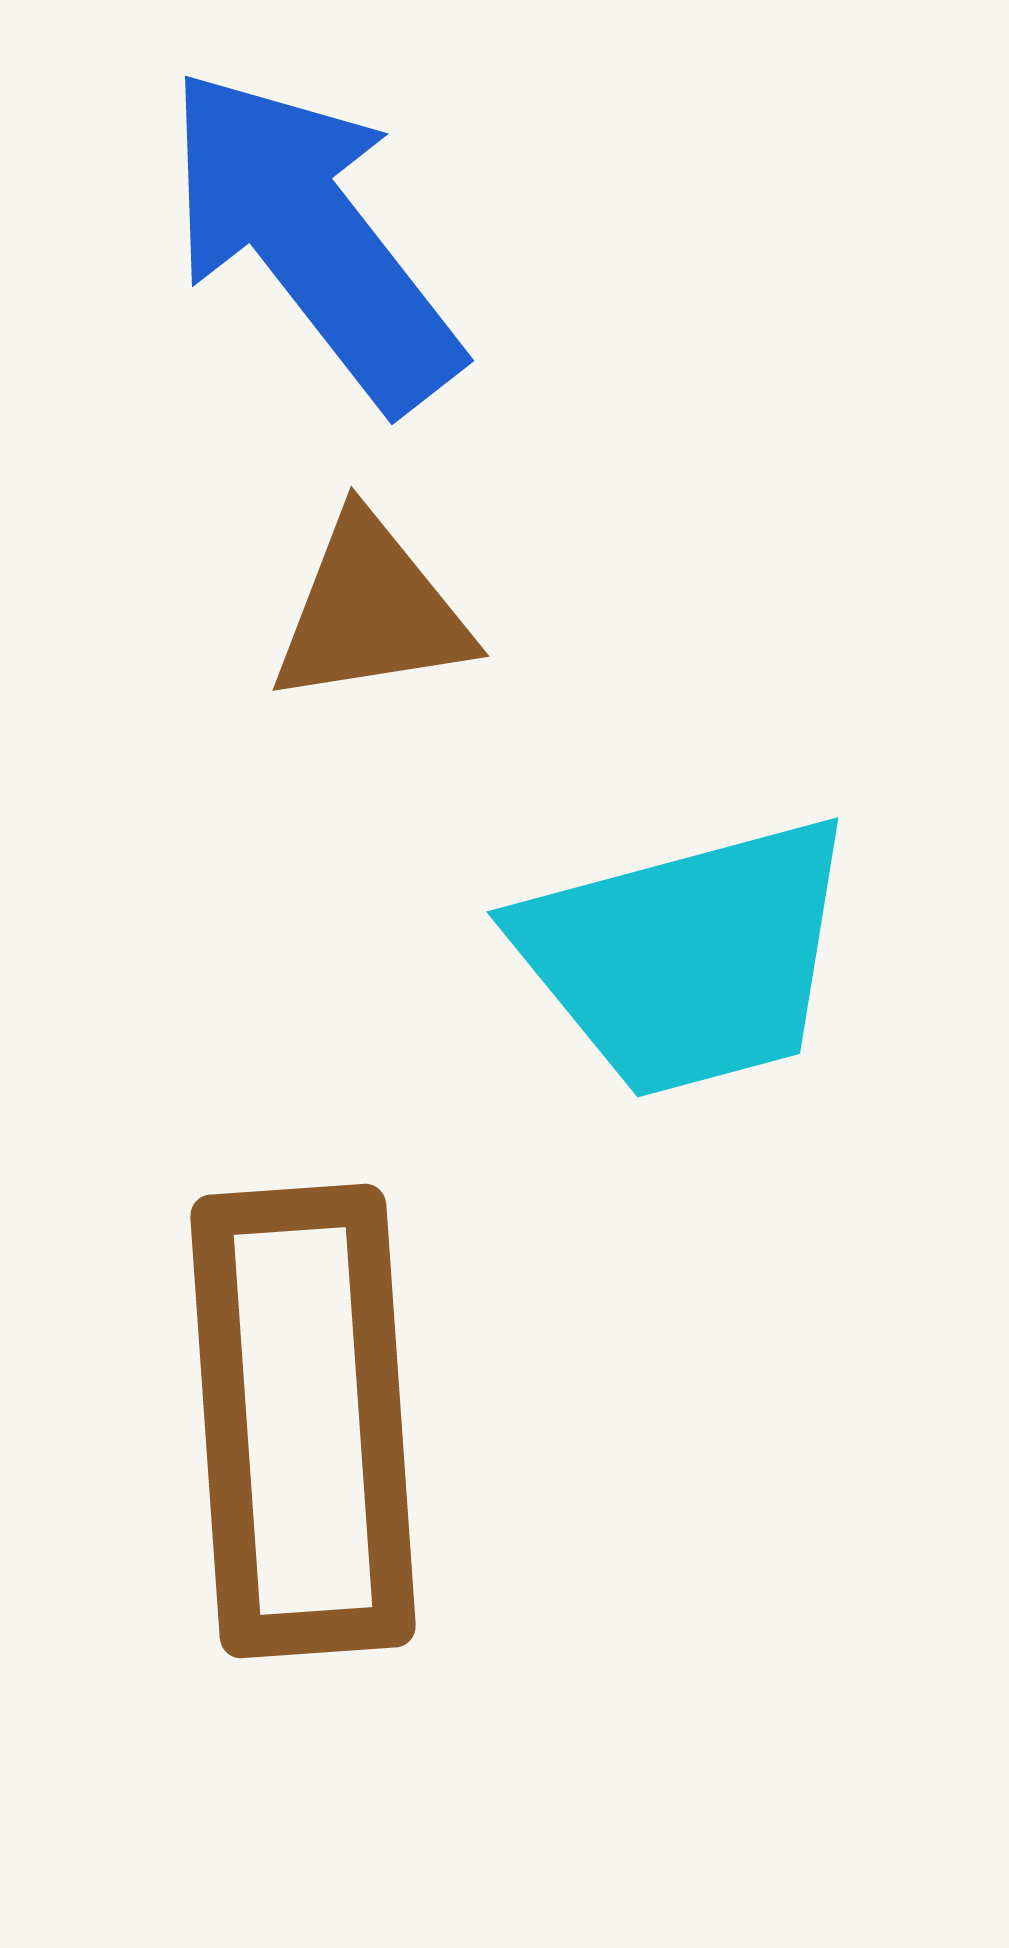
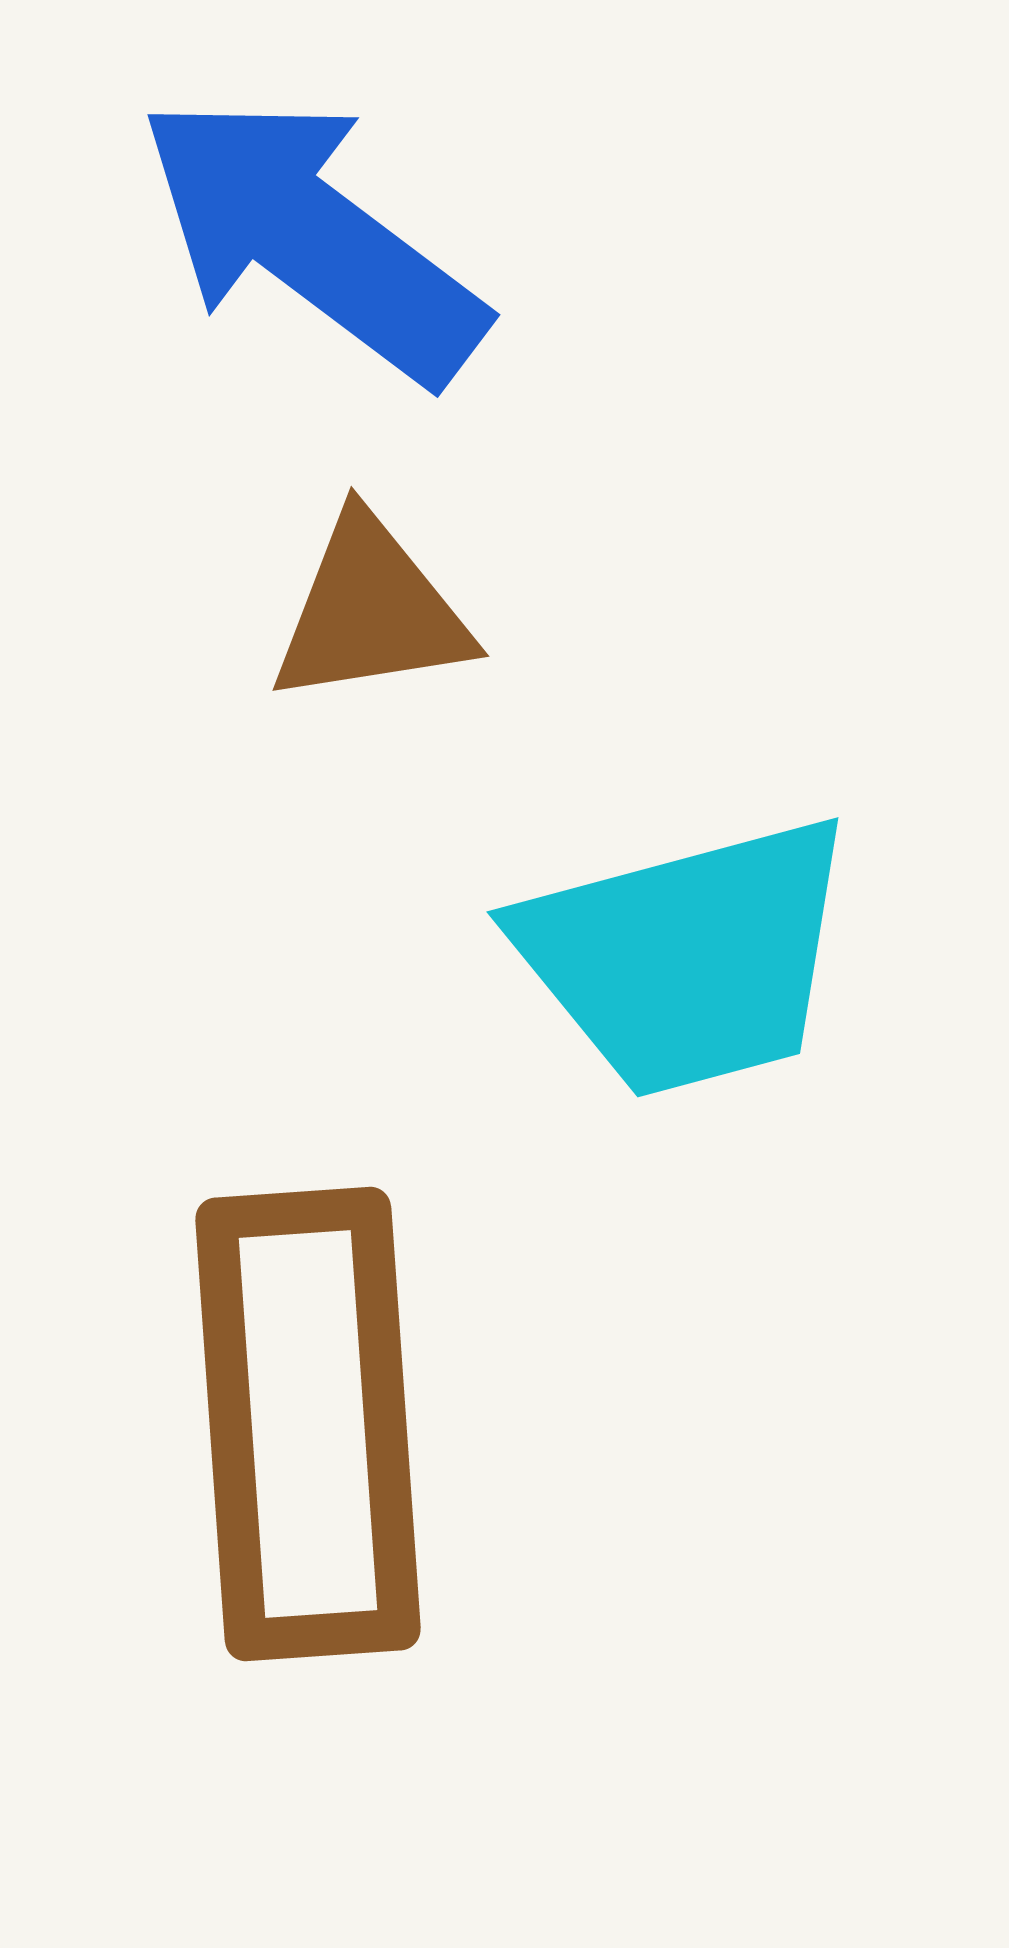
blue arrow: rotated 15 degrees counterclockwise
brown rectangle: moved 5 px right, 3 px down
